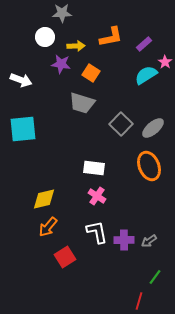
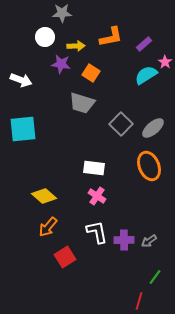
yellow diamond: moved 3 px up; rotated 55 degrees clockwise
